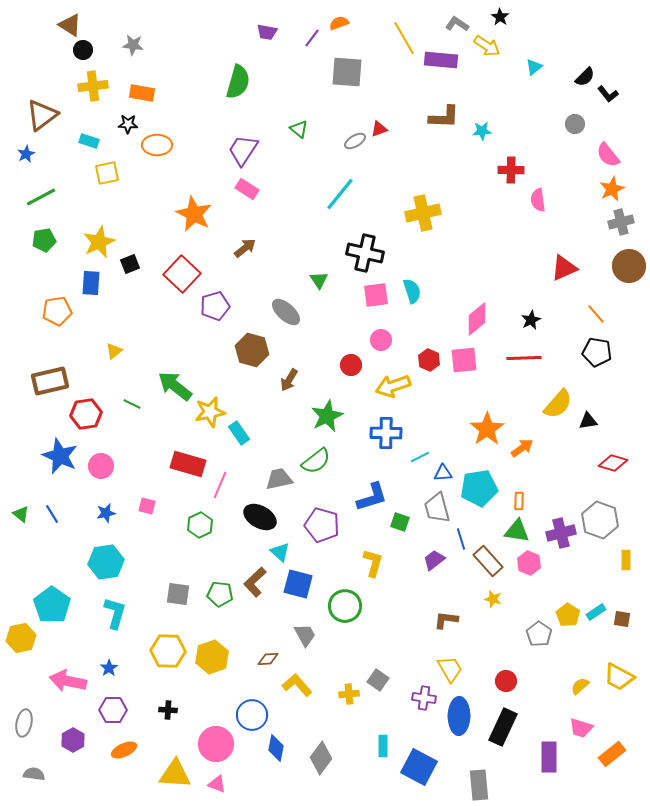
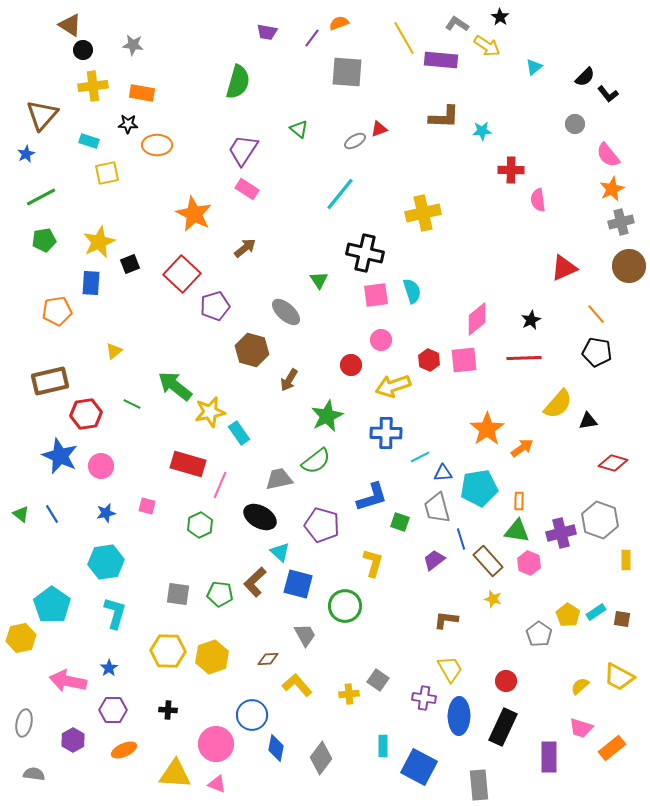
brown triangle at (42, 115): rotated 12 degrees counterclockwise
orange rectangle at (612, 754): moved 6 px up
